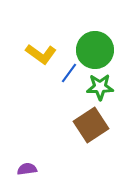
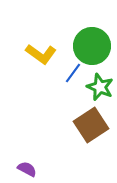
green circle: moved 3 px left, 4 px up
blue line: moved 4 px right
green star: rotated 24 degrees clockwise
purple semicircle: rotated 36 degrees clockwise
